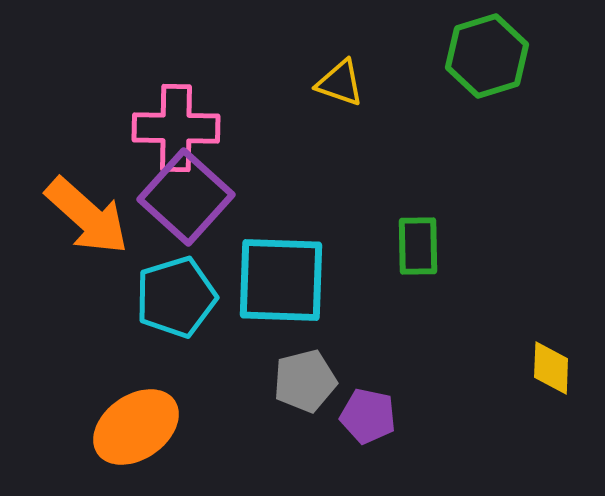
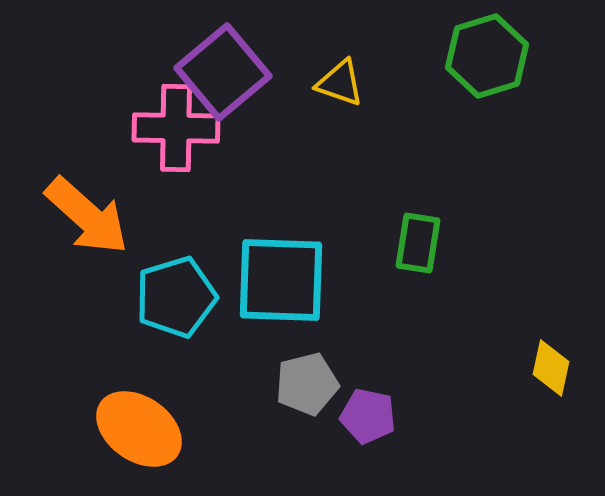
purple square: moved 37 px right, 125 px up; rotated 8 degrees clockwise
green rectangle: moved 3 px up; rotated 10 degrees clockwise
yellow diamond: rotated 10 degrees clockwise
gray pentagon: moved 2 px right, 3 px down
orange ellipse: moved 3 px right, 2 px down; rotated 70 degrees clockwise
